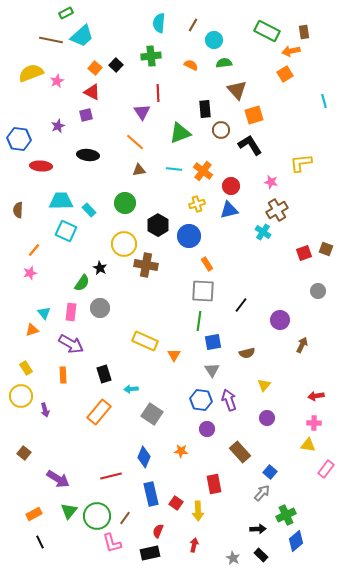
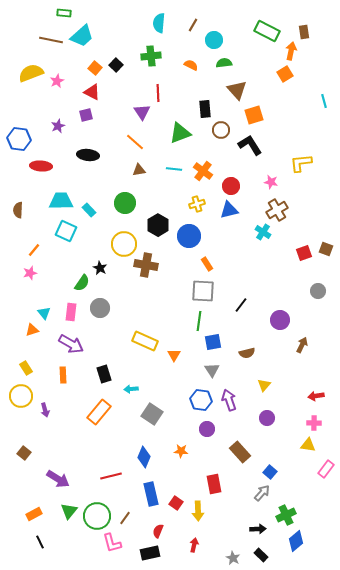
green rectangle at (66, 13): moved 2 px left; rotated 32 degrees clockwise
orange arrow at (291, 51): rotated 114 degrees clockwise
